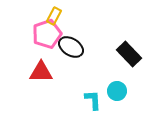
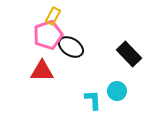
yellow rectangle: moved 1 px left
pink pentagon: moved 1 px right, 1 px down
red triangle: moved 1 px right, 1 px up
